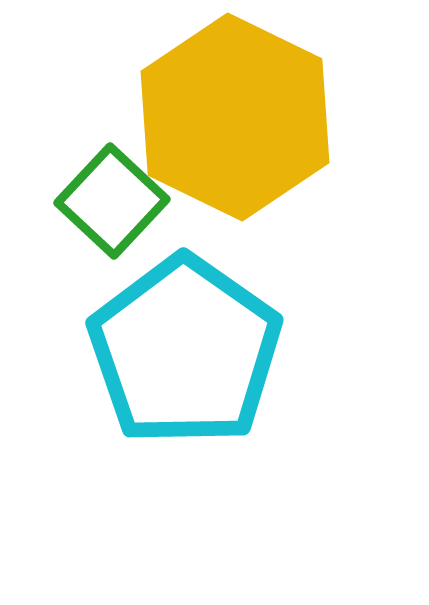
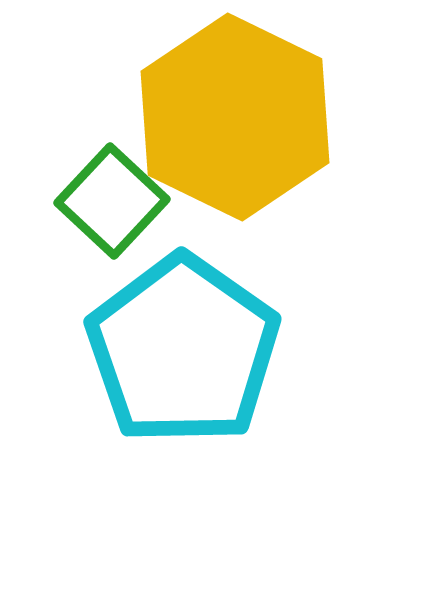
cyan pentagon: moved 2 px left, 1 px up
